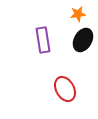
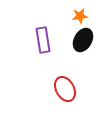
orange star: moved 2 px right, 2 px down
